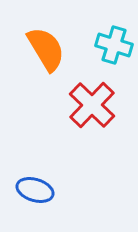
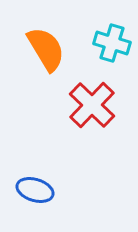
cyan cross: moved 2 px left, 2 px up
